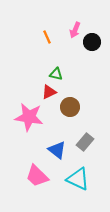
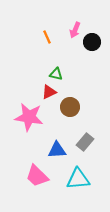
blue triangle: rotated 42 degrees counterclockwise
cyan triangle: rotated 30 degrees counterclockwise
